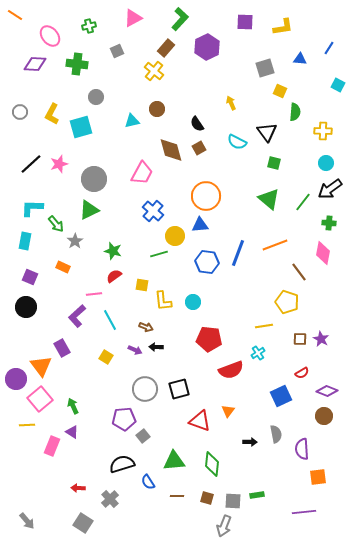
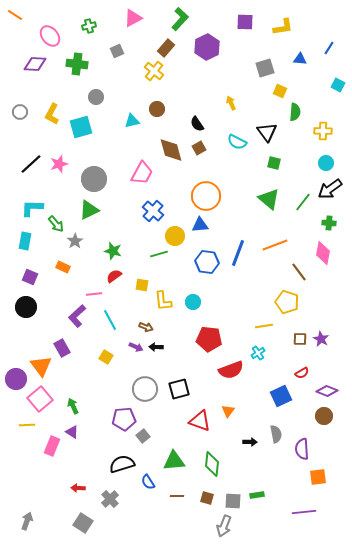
purple arrow at (135, 350): moved 1 px right, 3 px up
gray arrow at (27, 521): rotated 120 degrees counterclockwise
